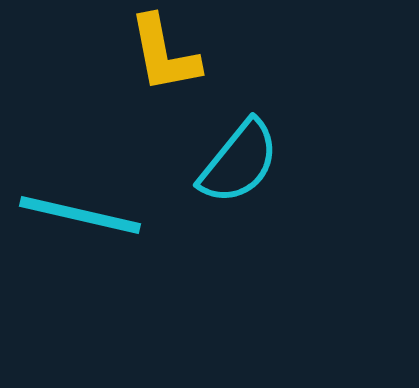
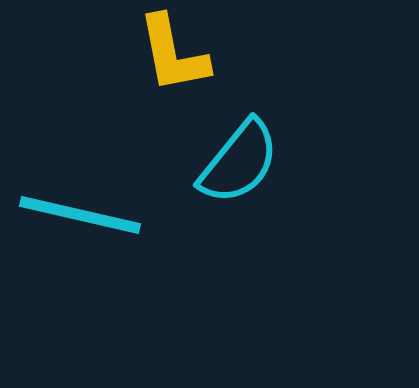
yellow L-shape: moved 9 px right
